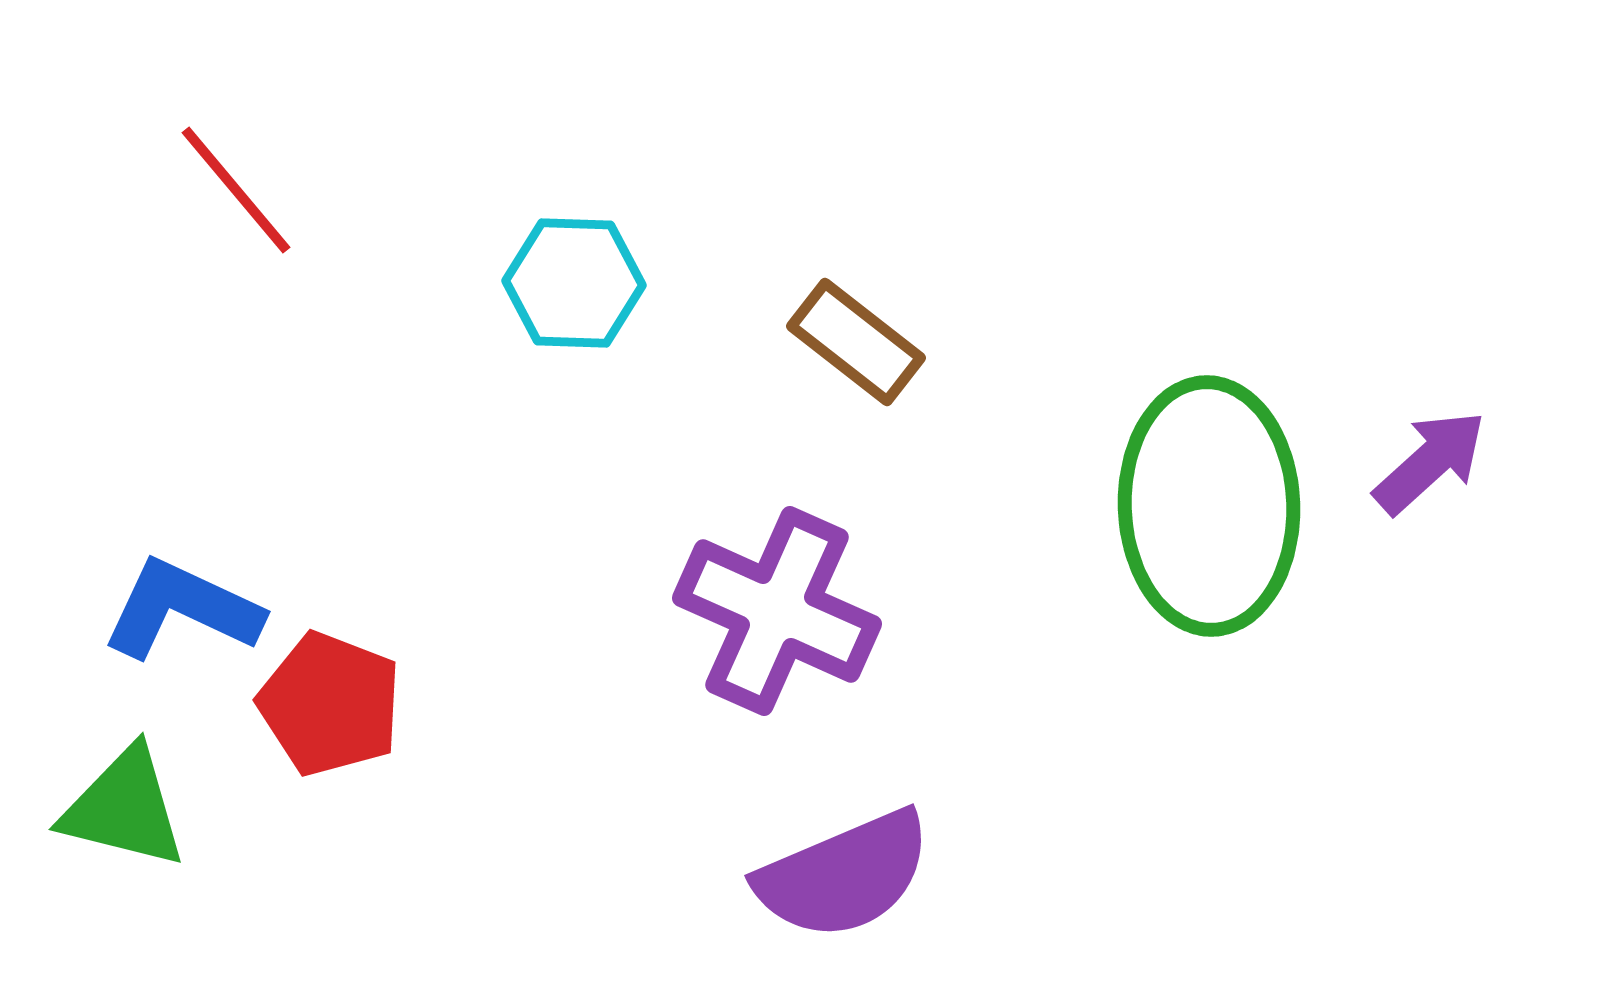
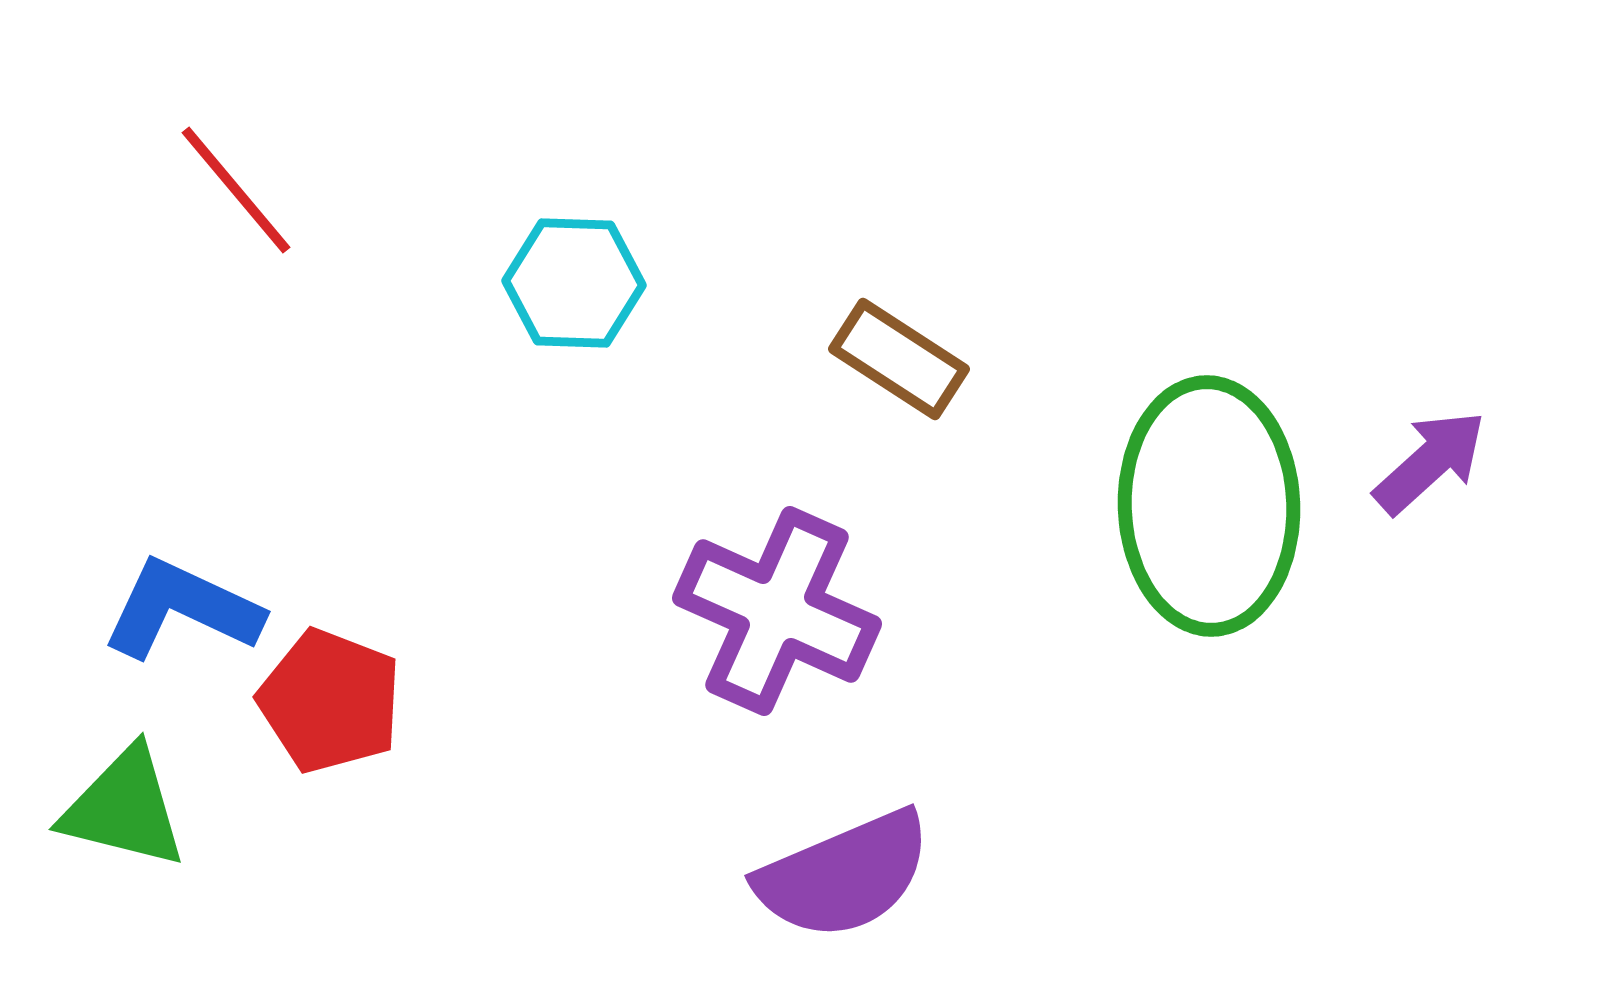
brown rectangle: moved 43 px right, 17 px down; rotated 5 degrees counterclockwise
red pentagon: moved 3 px up
